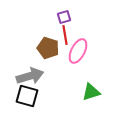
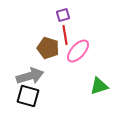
purple square: moved 1 px left, 2 px up
pink ellipse: rotated 15 degrees clockwise
green triangle: moved 8 px right, 6 px up
black square: moved 1 px right
